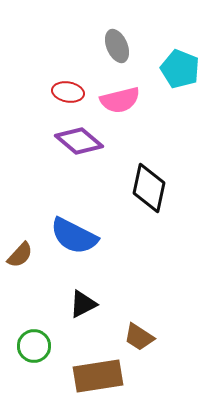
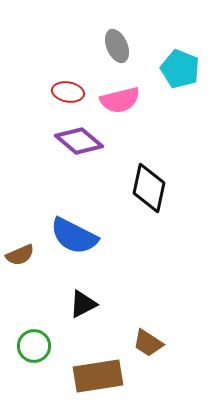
brown semicircle: rotated 24 degrees clockwise
brown trapezoid: moved 9 px right, 6 px down
